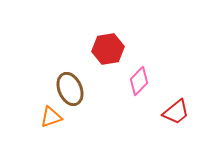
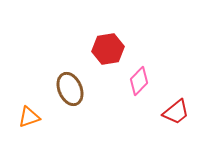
orange triangle: moved 22 px left
